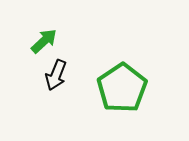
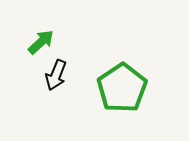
green arrow: moved 3 px left, 1 px down
